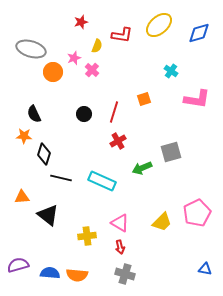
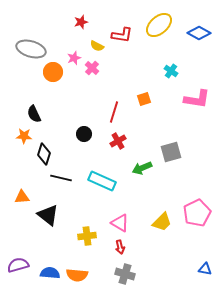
blue diamond: rotated 45 degrees clockwise
yellow semicircle: rotated 96 degrees clockwise
pink cross: moved 2 px up
black circle: moved 20 px down
